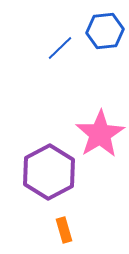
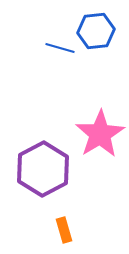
blue hexagon: moved 9 px left
blue line: rotated 60 degrees clockwise
purple hexagon: moved 6 px left, 3 px up
